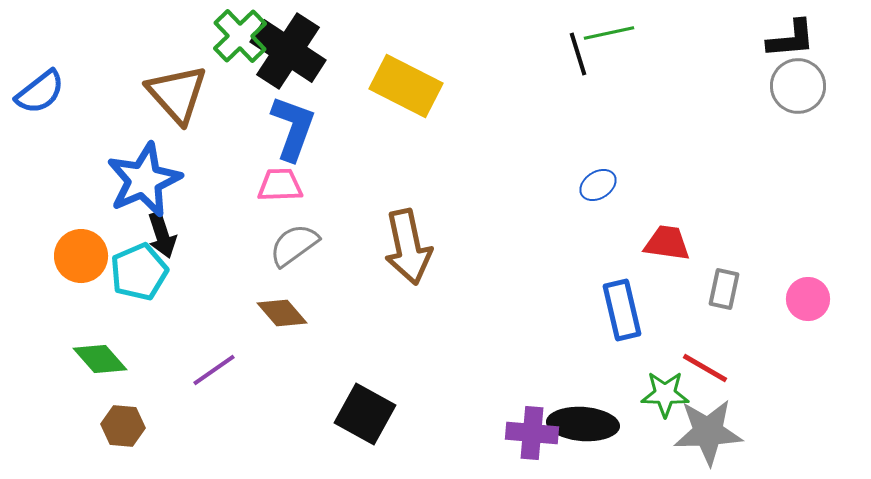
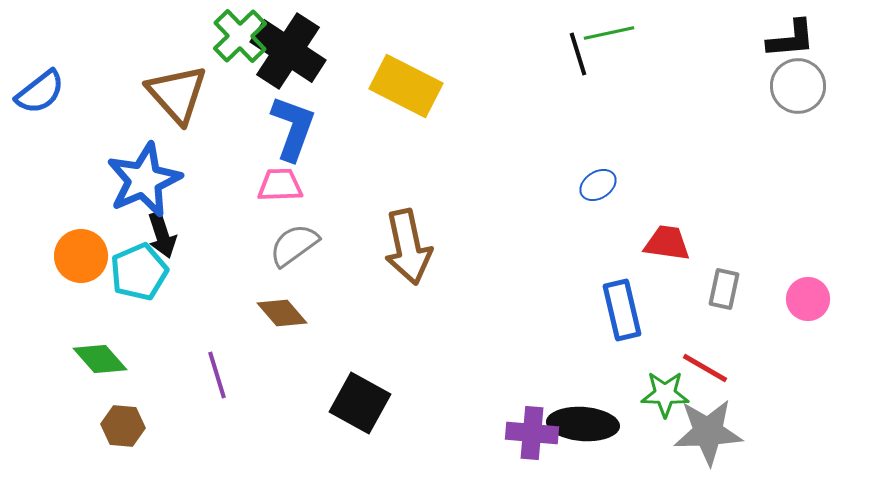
purple line: moved 3 px right, 5 px down; rotated 72 degrees counterclockwise
black square: moved 5 px left, 11 px up
